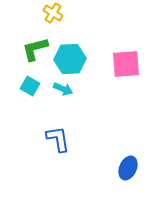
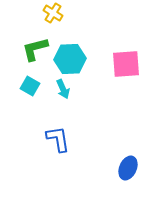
cyan arrow: rotated 42 degrees clockwise
